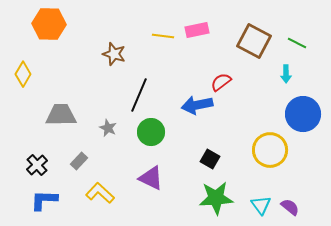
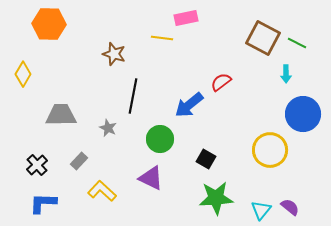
pink rectangle: moved 11 px left, 12 px up
yellow line: moved 1 px left, 2 px down
brown square: moved 9 px right, 3 px up
black line: moved 6 px left, 1 px down; rotated 12 degrees counterclockwise
blue arrow: moved 8 px left; rotated 28 degrees counterclockwise
green circle: moved 9 px right, 7 px down
black square: moved 4 px left
yellow L-shape: moved 2 px right, 2 px up
blue L-shape: moved 1 px left, 3 px down
cyan triangle: moved 5 px down; rotated 15 degrees clockwise
